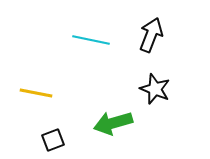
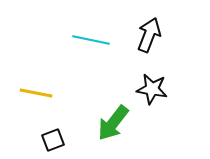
black arrow: moved 2 px left
black star: moved 3 px left; rotated 12 degrees counterclockwise
green arrow: rotated 36 degrees counterclockwise
